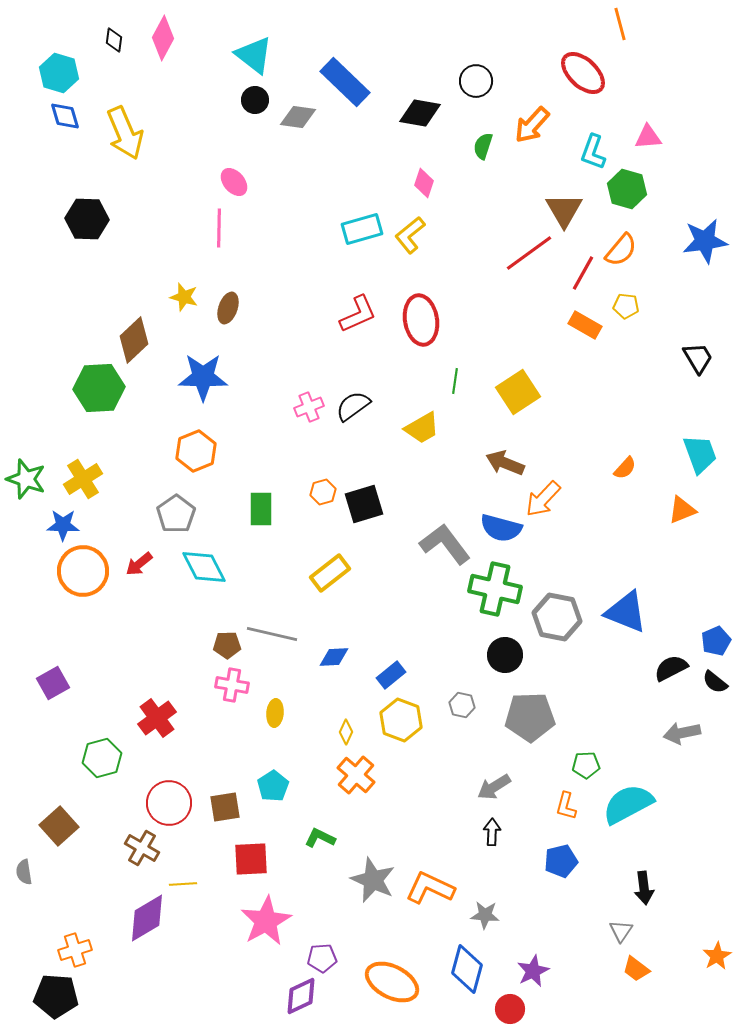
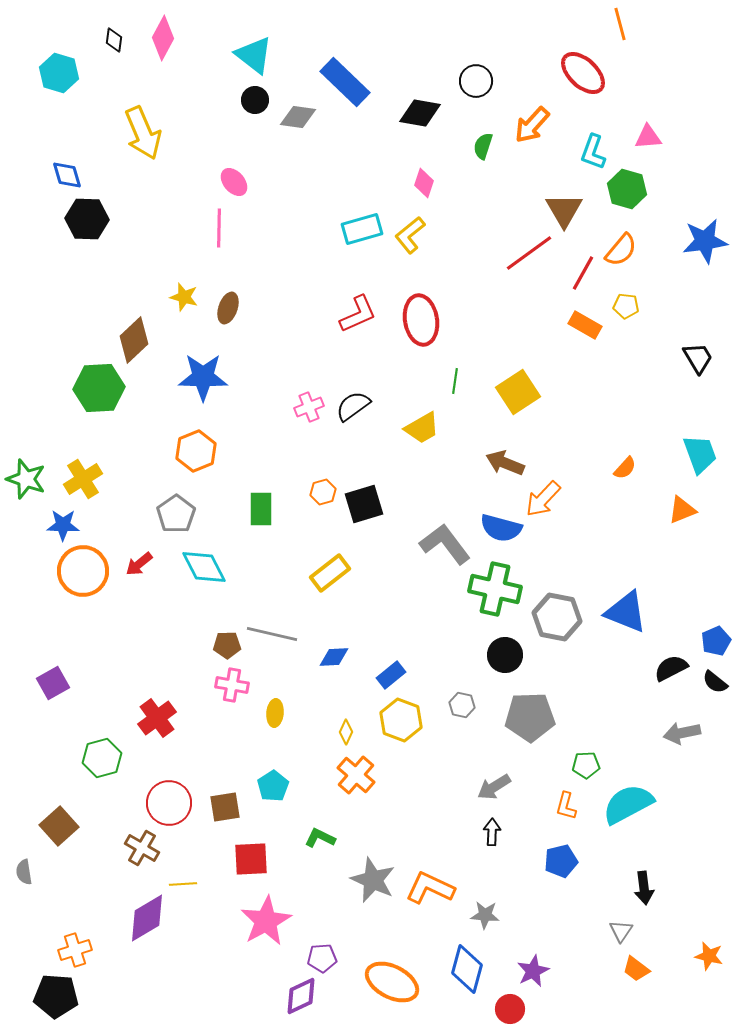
blue diamond at (65, 116): moved 2 px right, 59 px down
yellow arrow at (125, 133): moved 18 px right
orange star at (717, 956): moved 8 px left; rotated 28 degrees counterclockwise
